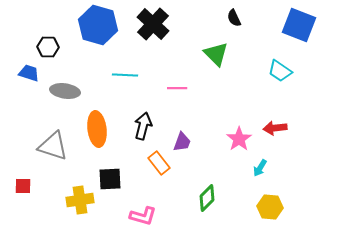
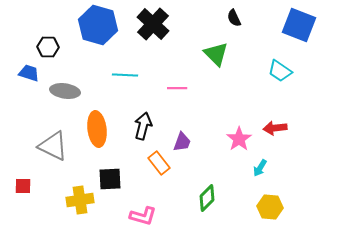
gray triangle: rotated 8 degrees clockwise
